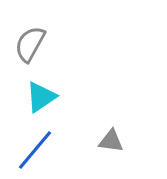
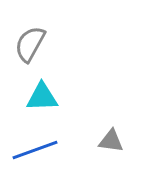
cyan triangle: moved 1 px right; rotated 32 degrees clockwise
blue line: rotated 30 degrees clockwise
